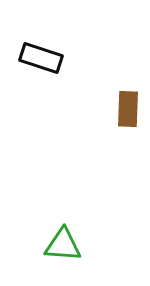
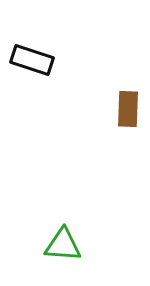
black rectangle: moved 9 px left, 2 px down
